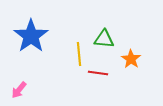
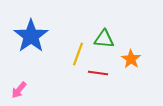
yellow line: moved 1 px left; rotated 25 degrees clockwise
